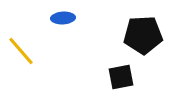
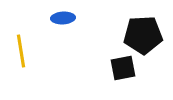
yellow line: rotated 32 degrees clockwise
black square: moved 2 px right, 9 px up
